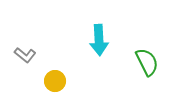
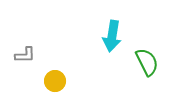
cyan arrow: moved 13 px right, 4 px up; rotated 12 degrees clockwise
gray L-shape: rotated 40 degrees counterclockwise
